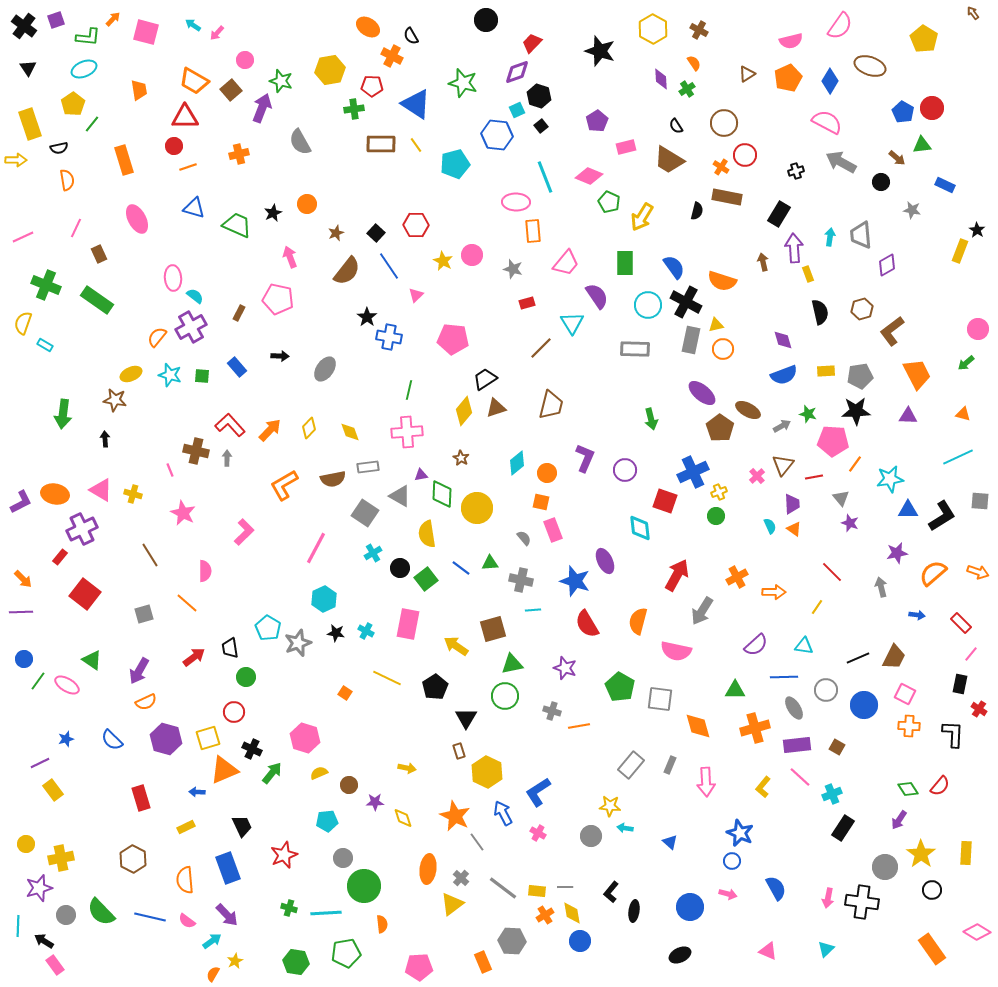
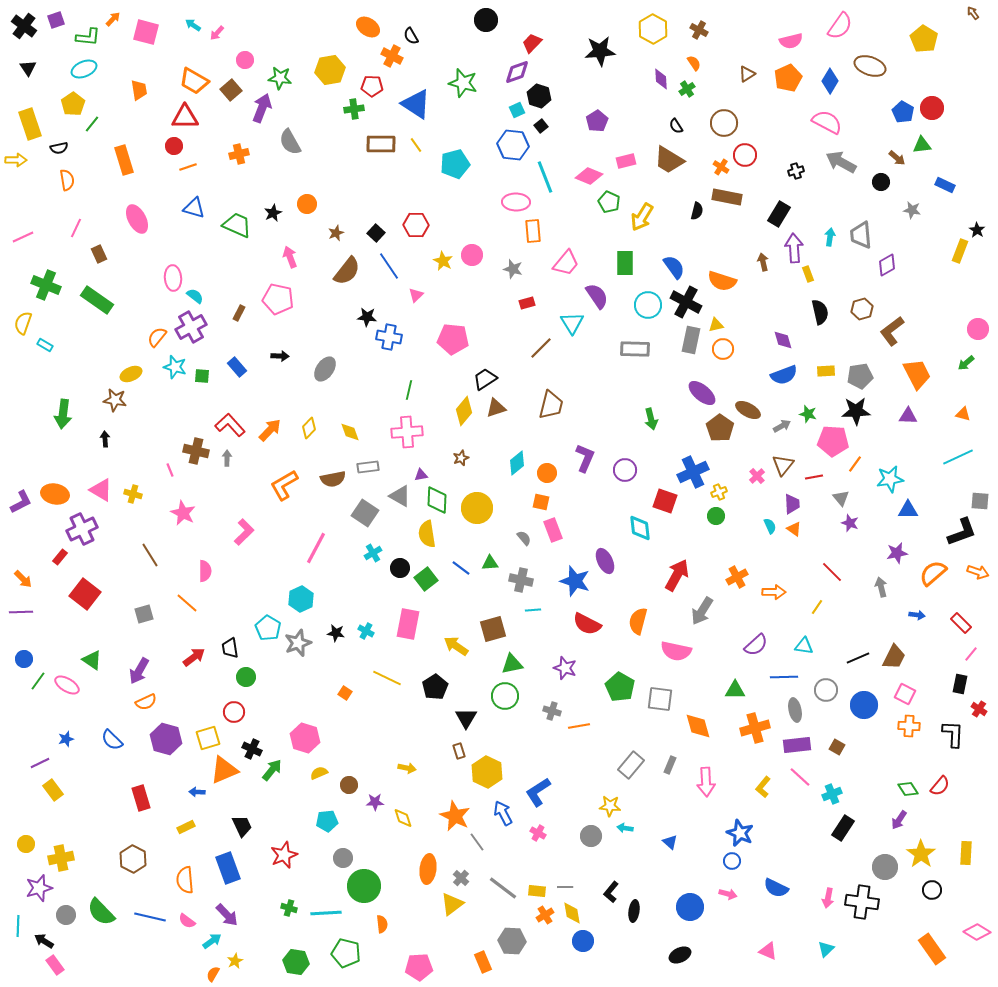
black star at (600, 51): rotated 24 degrees counterclockwise
green star at (281, 81): moved 1 px left, 3 px up; rotated 10 degrees counterclockwise
blue hexagon at (497, 135): moved 16 px right, 10 px down
gray semicircle at (300, 142): moved 10 px left
pink rectangle at (626, 147): moved 14 px down
black star at (367, 317): rotated 30 degrees counterclockwise
cyan star at (170, 375): moved 5 px right, 8 px up
brown star at (461, 458): rotated 21 degrees clockwise
green diamond at (442, 494): moved 5 px left, 6 px down
black L-shape at (942, 516): moved 20 px right, 16 px down; rotated 12 degrees clockwise
cyan hexagon at (324, 599): moved 23 px left
red semicircle at (587, 624): rotated 32 degrees counterclockwise
gray ellipse at (794, 708): moved 1 px right, 2 px down; rotated 20 degrees clockwise
green arrow at (272, 773): moved 3 px up
blue semicircle at (776, 888): rotated 145 degrees clockwise
blue circle at (580, 941): moved 3 px right
green pentagon at (346, 953): rotated 24 degrees clockwise
